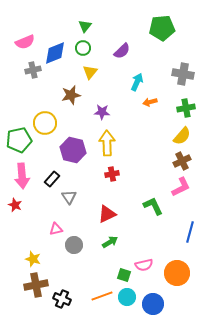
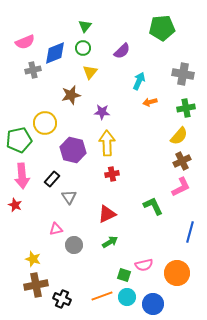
cyan arrow at (137, 82): moved 2 px right, 1 px up
yellow semicircle at (182, 136): moved 3 px left
